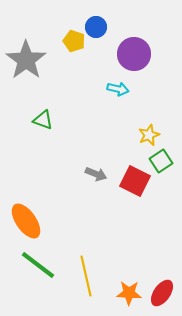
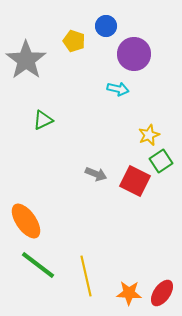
blue circle: moved 10 px right, 1 px up
green triangle: rotated 45 degrees counterclockwise
